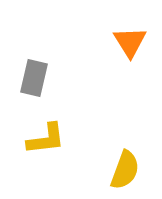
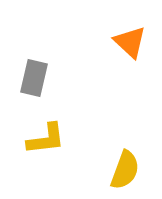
orange triangle: rotated 15 degrees counterclockwise
